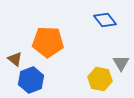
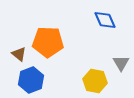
blue diamond: rotated 15 degrees clockwise
brown triangle: moved 4 px right, 5 px up
yellow hexagon: moved 5 px left, 2 px down
